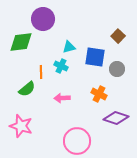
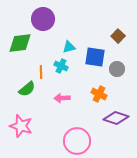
green diamond: moved 1 px left, 1 px down
